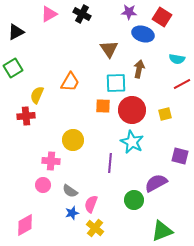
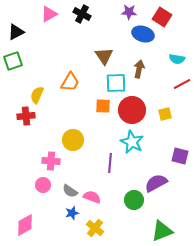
brown triangle: moved 5 px left, 7 px down
green square: moved 7 px up; rotated 12 degrees clockwise
pink semicircle: moved 1 px right, 7 px up; rotated 90 degrees clockwise
